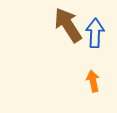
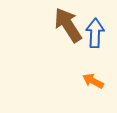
orange arrow: rotated 50 degrees counterclockwise
